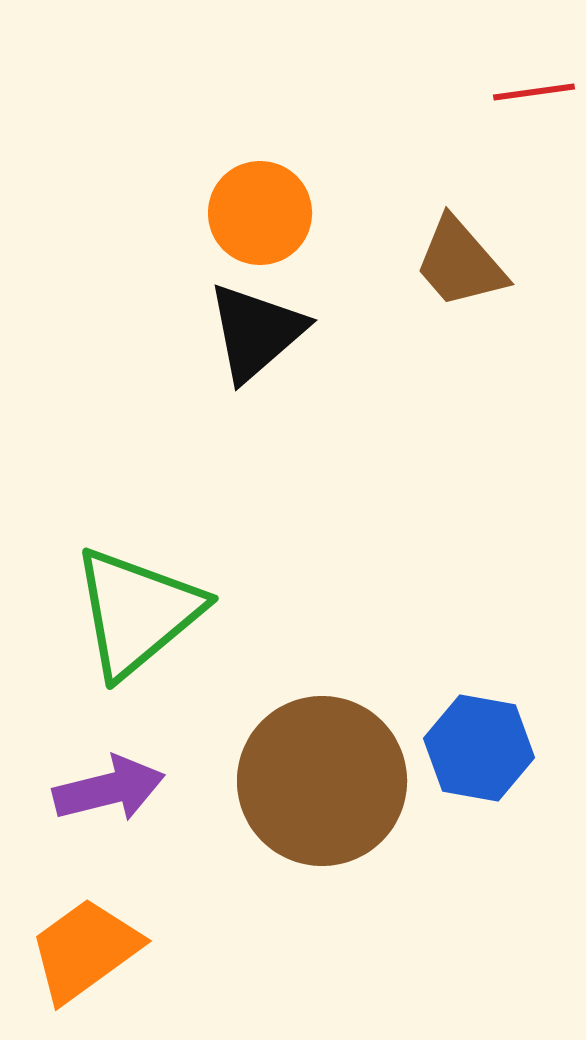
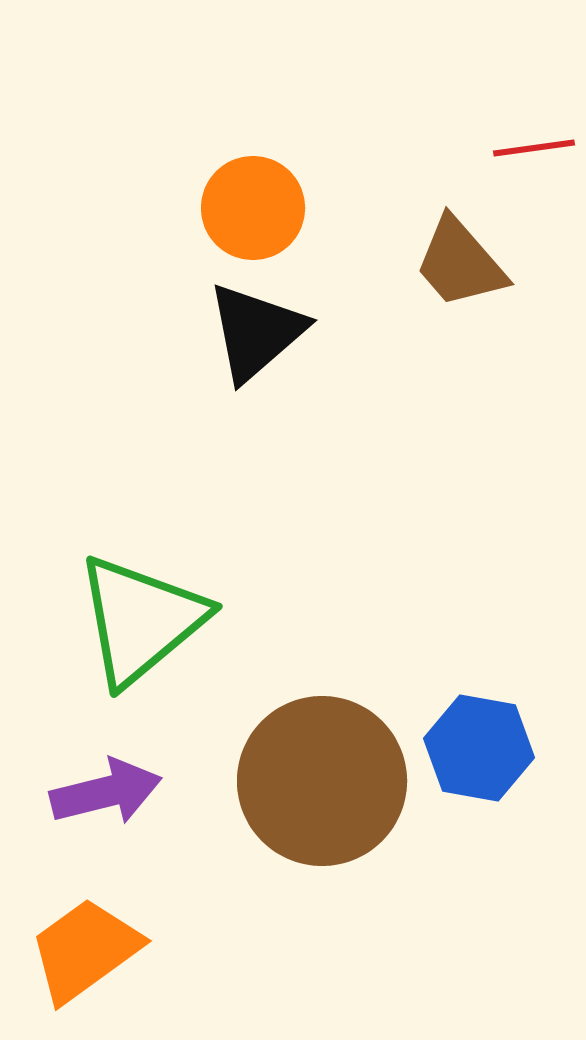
red line: moved 56 px down
orange circle: moved 7 px left, 5 px up
green triangle: moved 4 px right, 8 px down
purple arrow: moved 3 px left, 3 px down
